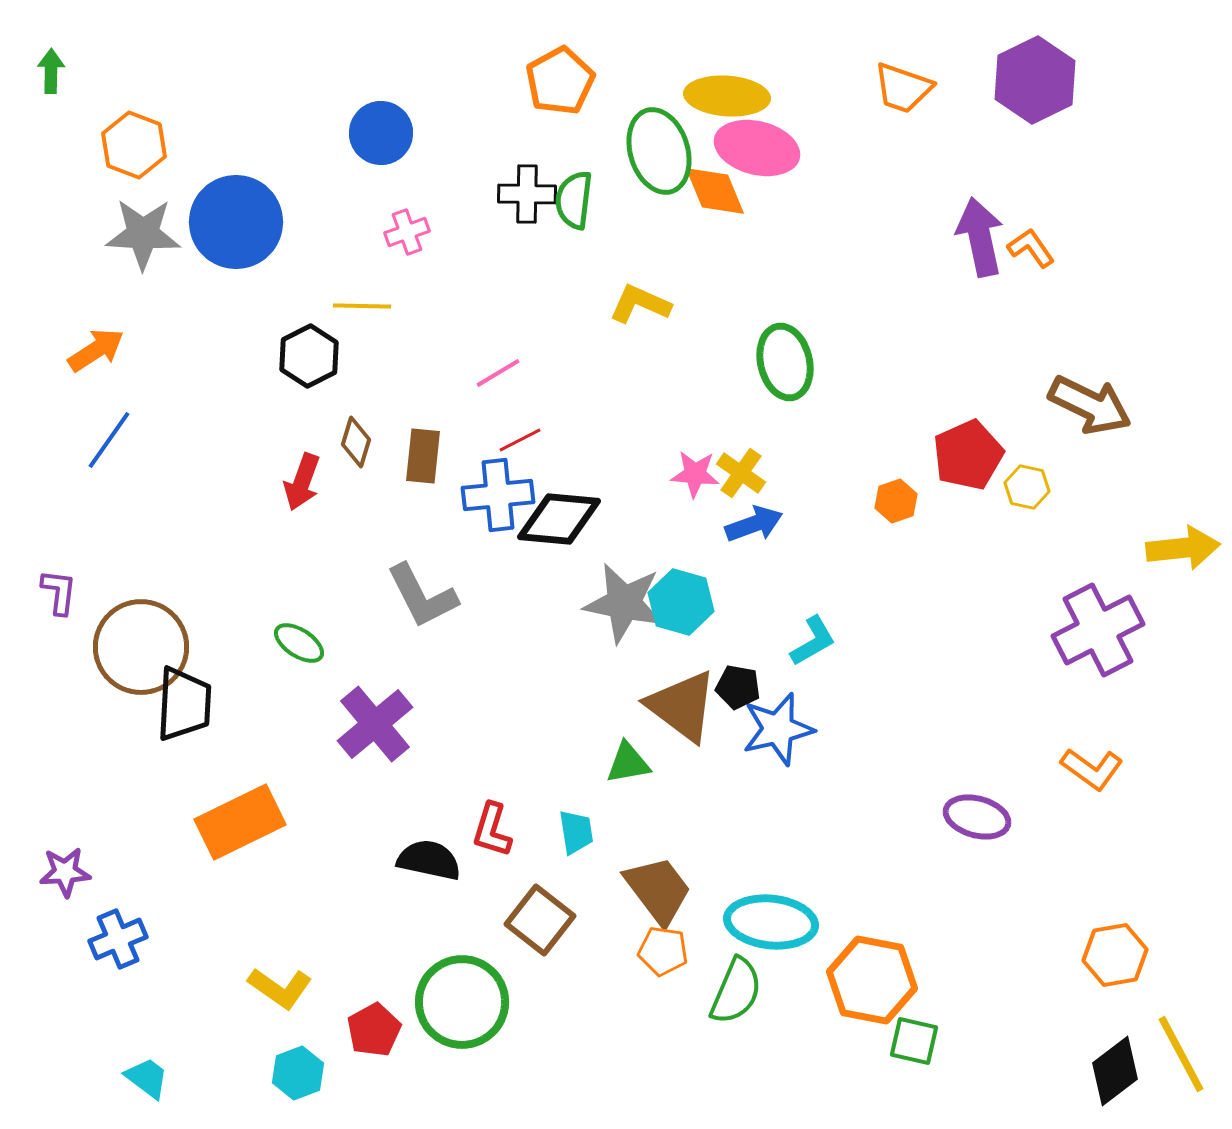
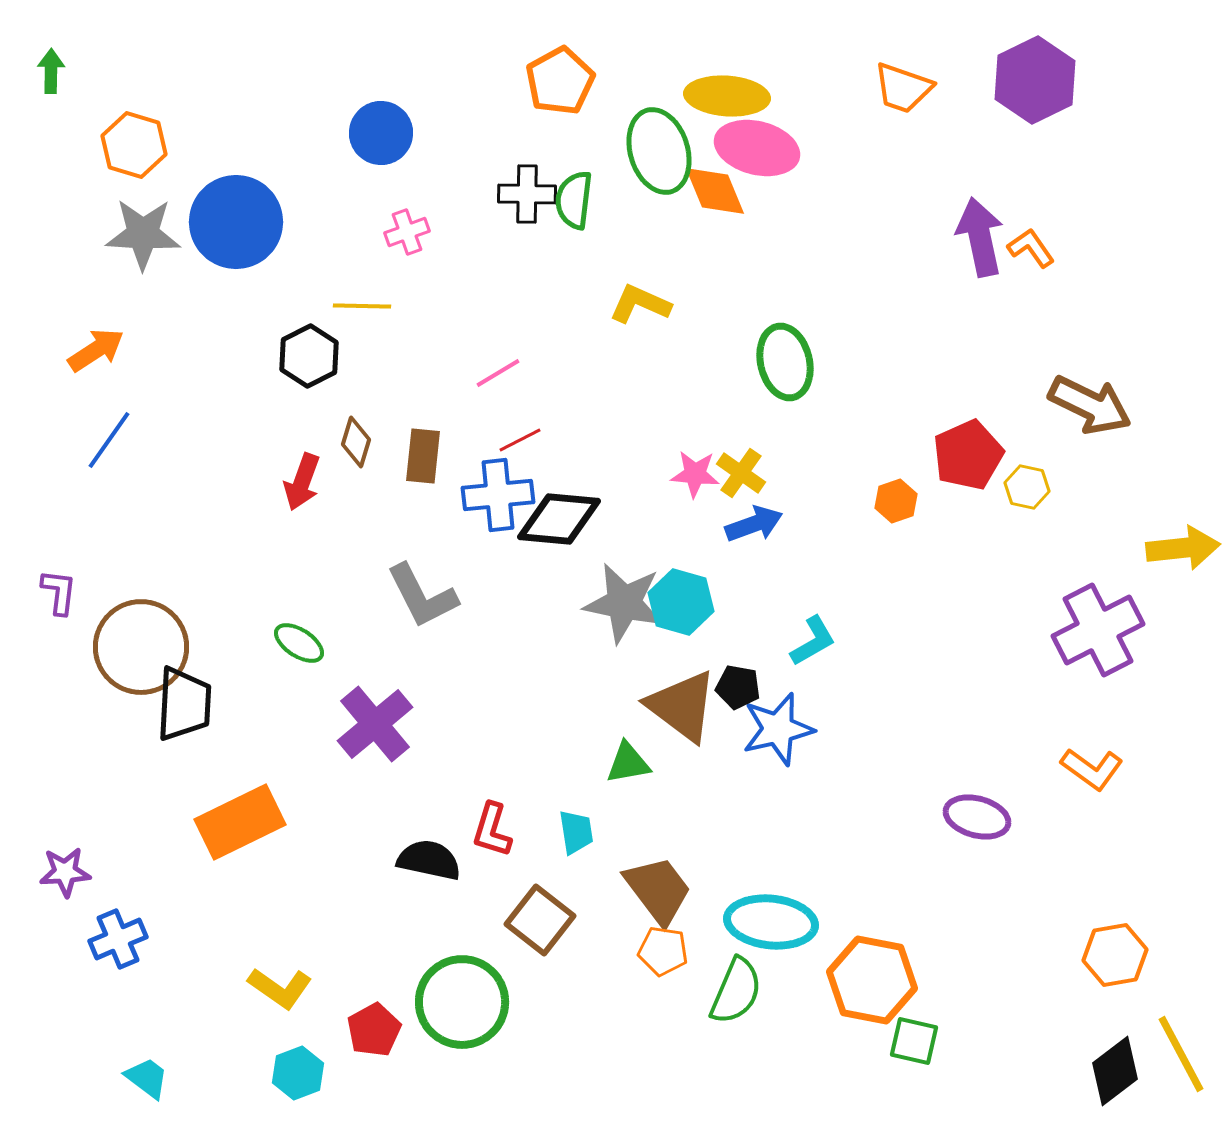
orange hexagon at (134, 145): rotated 4 degrees counterclockwise
